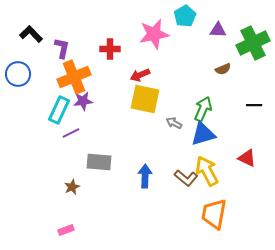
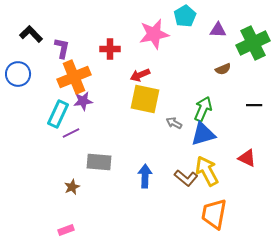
cyan rectangle: moved 1 px left, 4 px down
